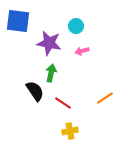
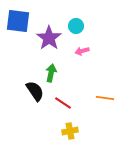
purple star: moved 5 px up; rotated 25 degrees clockwise
orange line: rotated 42 degrees clockwise
